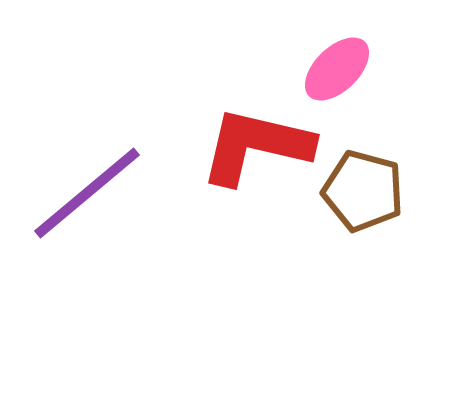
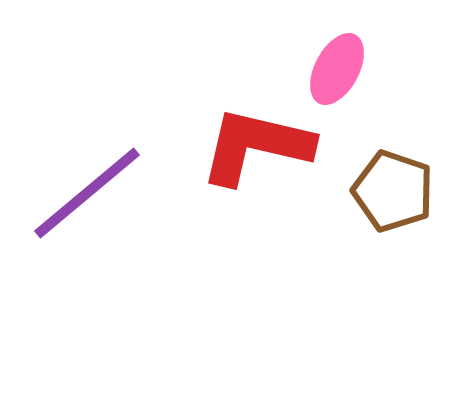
pink ellipse: rotated 18 degrees counterclockwise
brown pentagon: moved 30 px right; rotated 4 degrees clockwise
